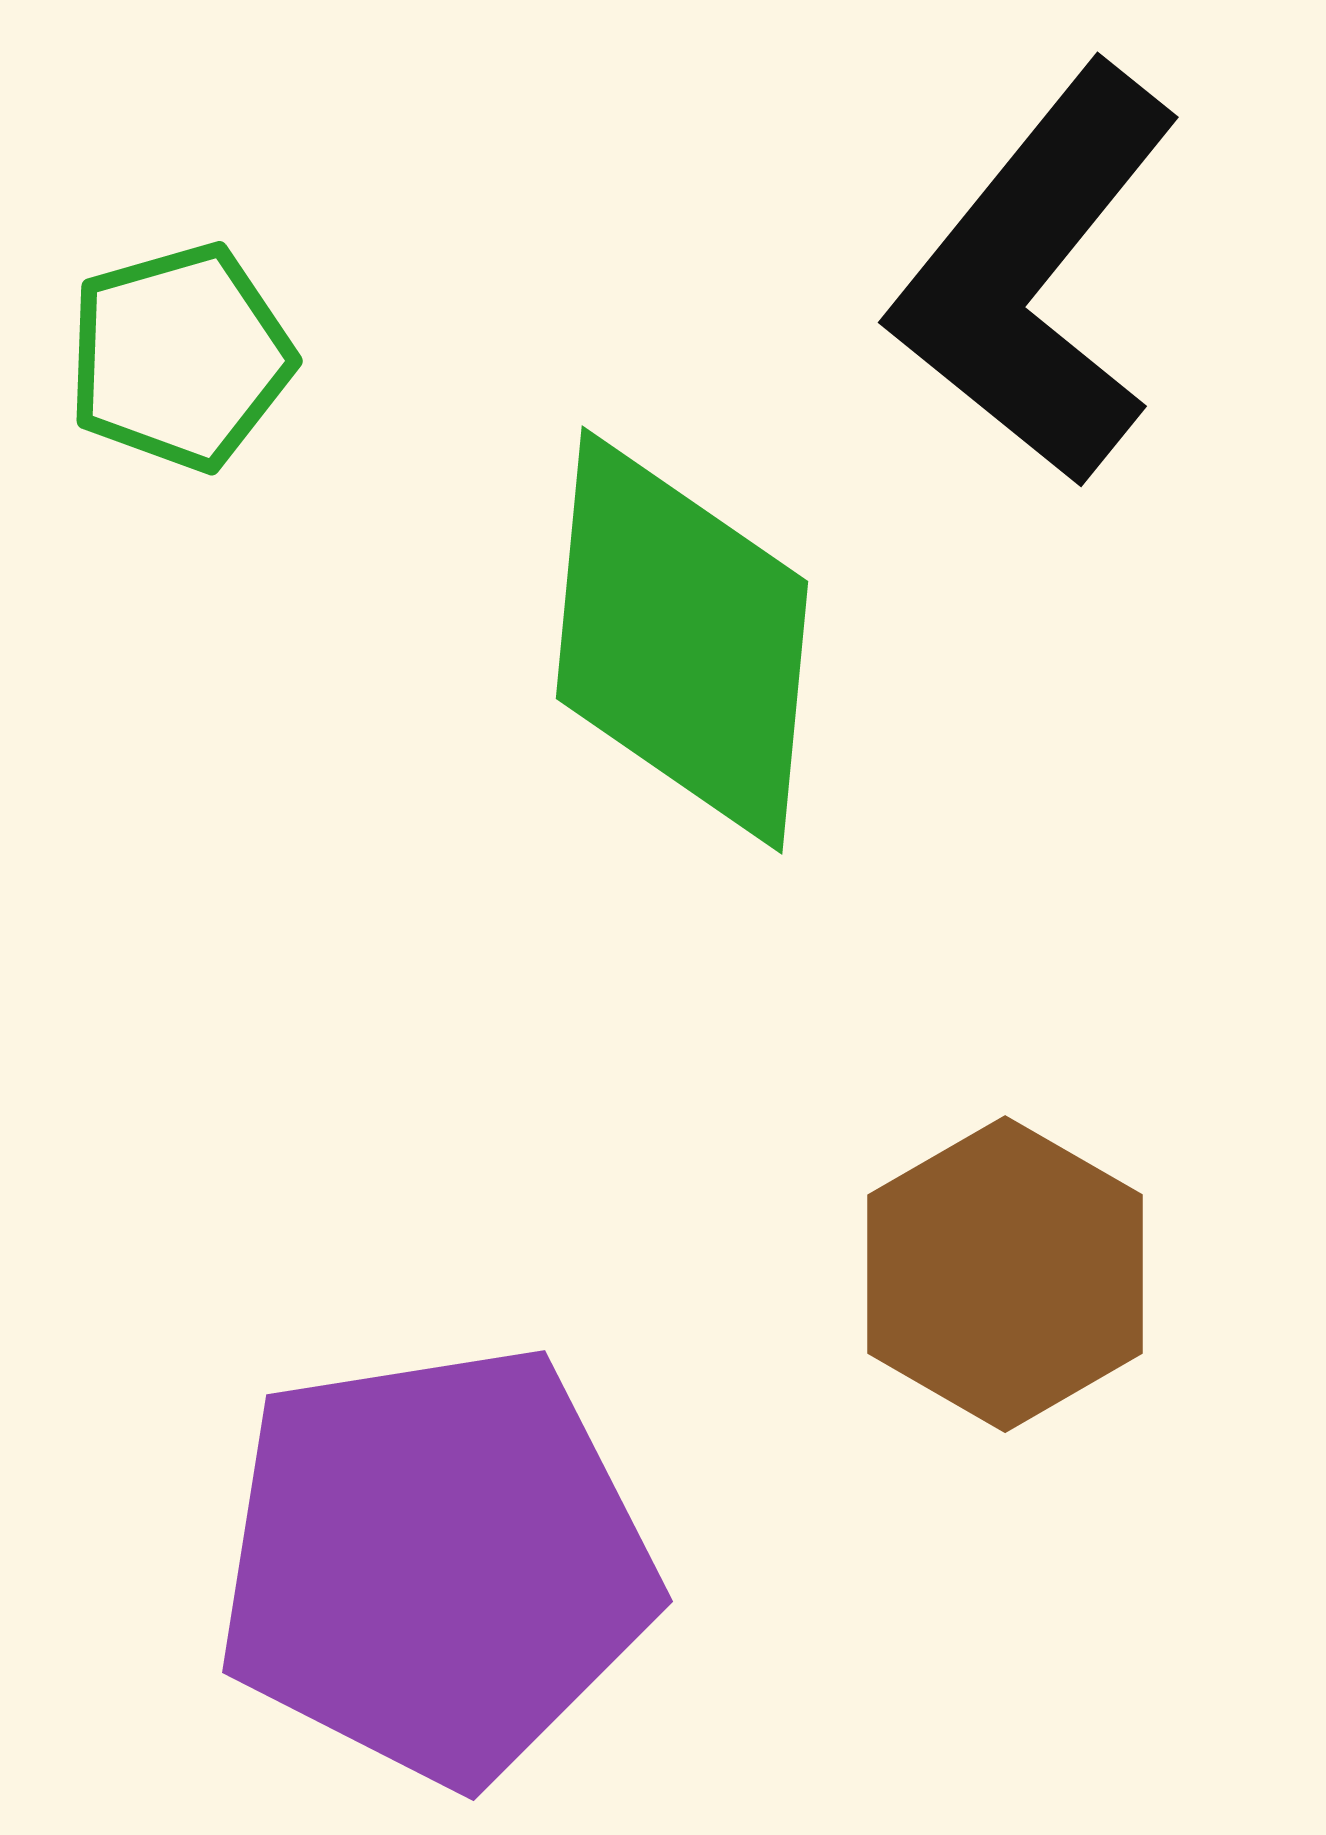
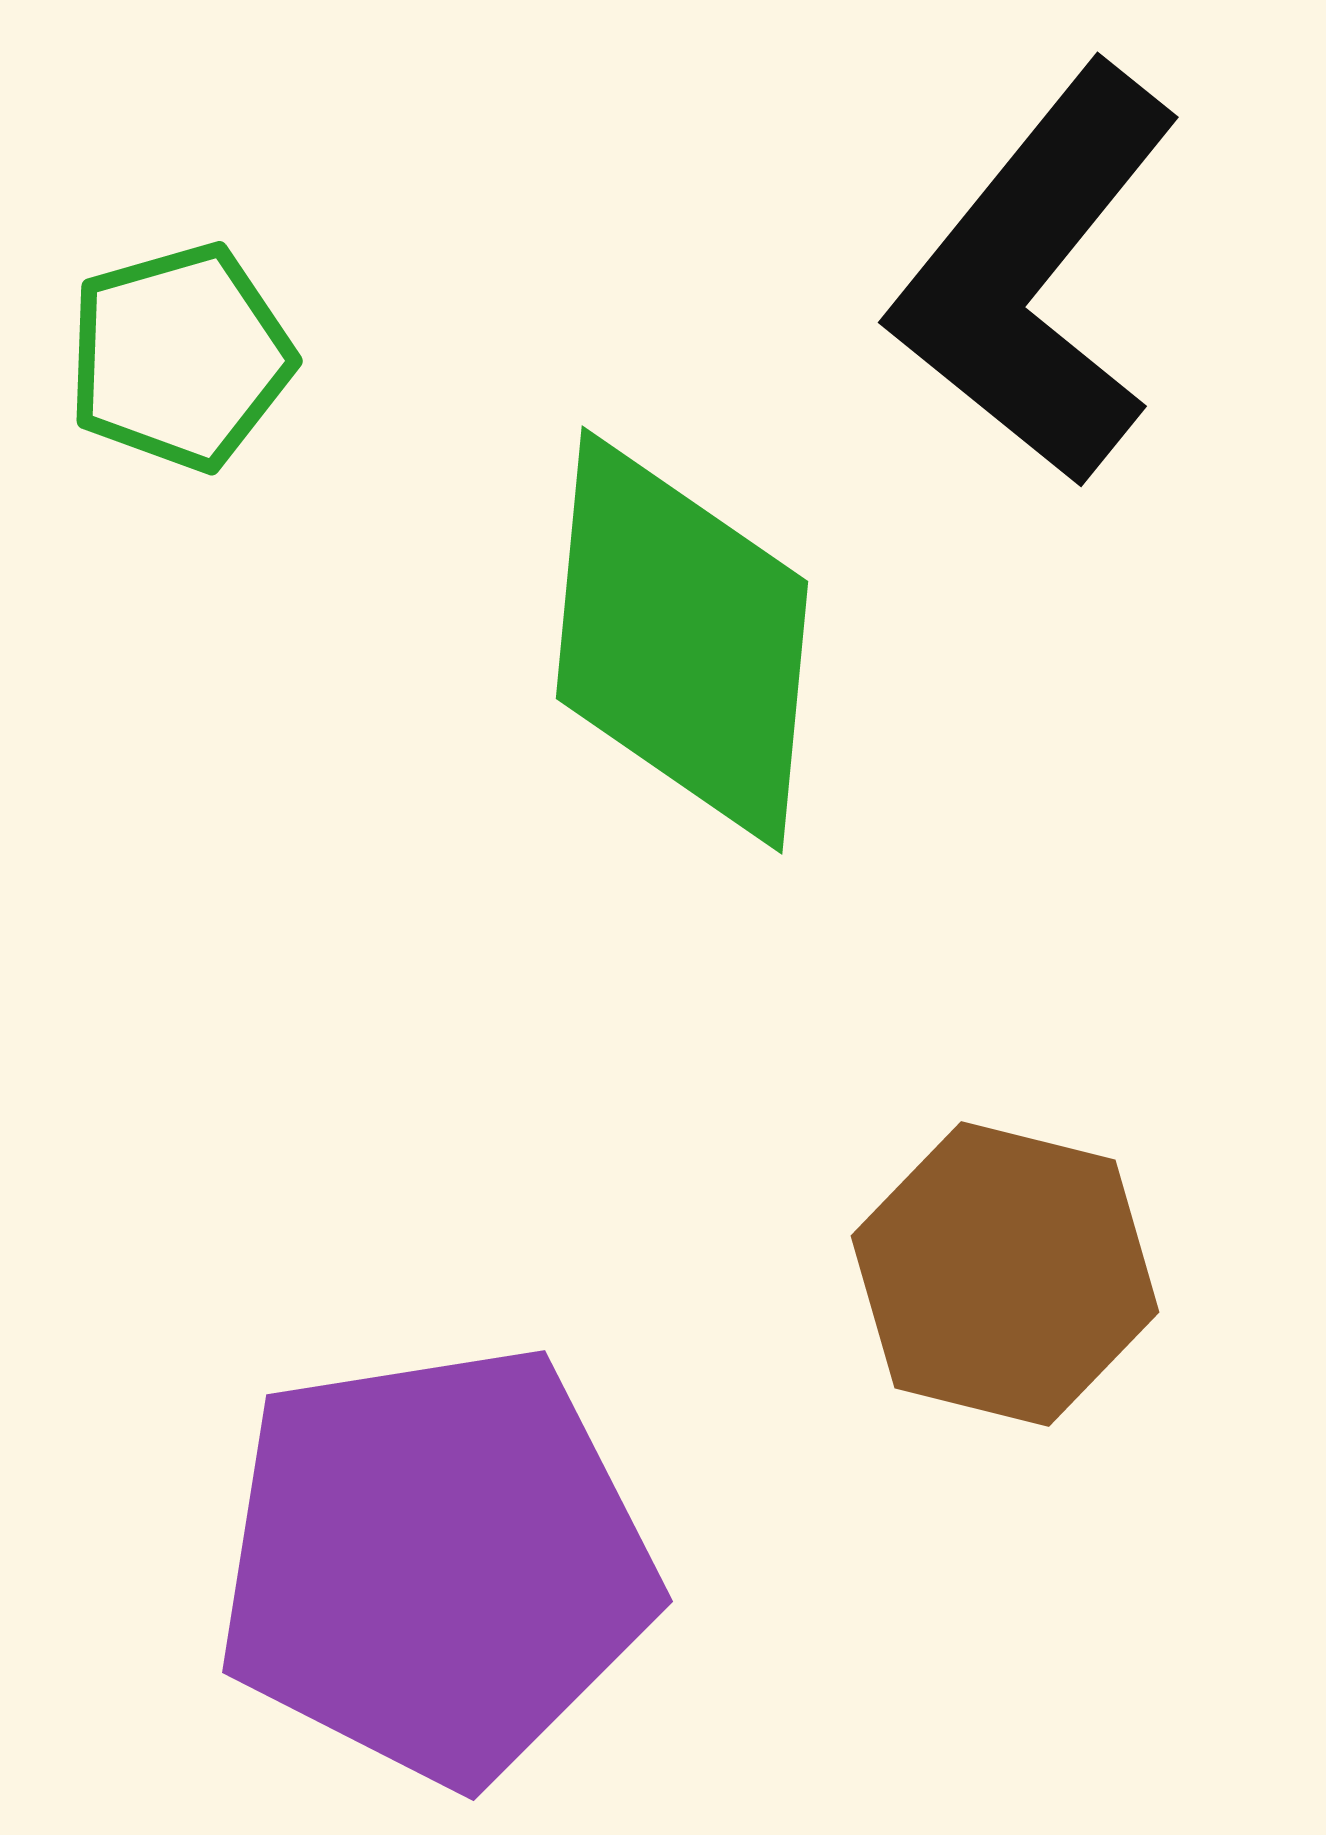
brown hexagon: rotated 16 degrees counterclockwise
